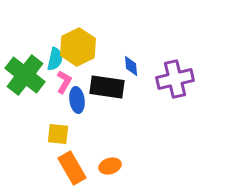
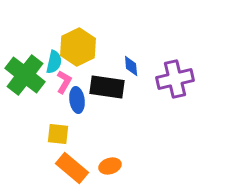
cyan semicircle: moved 1 px left, 3 px down
orange rectangle: rotated 20 degrees counterclockwise
